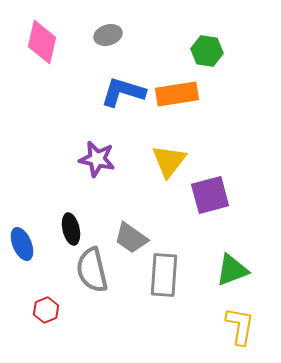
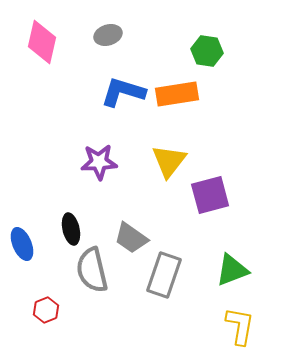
purple star: moved 2 px right, 3 px down; rotated 15 degrees counterclockwise
gray rectangle: rotated 15 degrees clockwise
